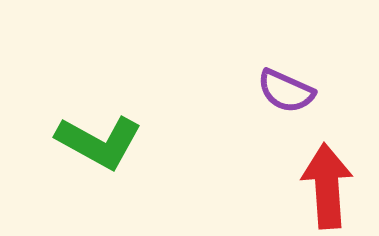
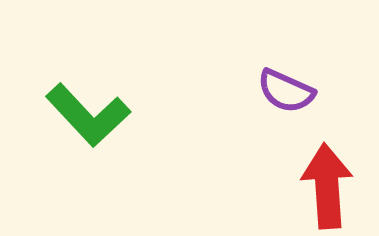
green L-shape: moved 11 px left, 27 px up; rotated 18 degrees clockwise
